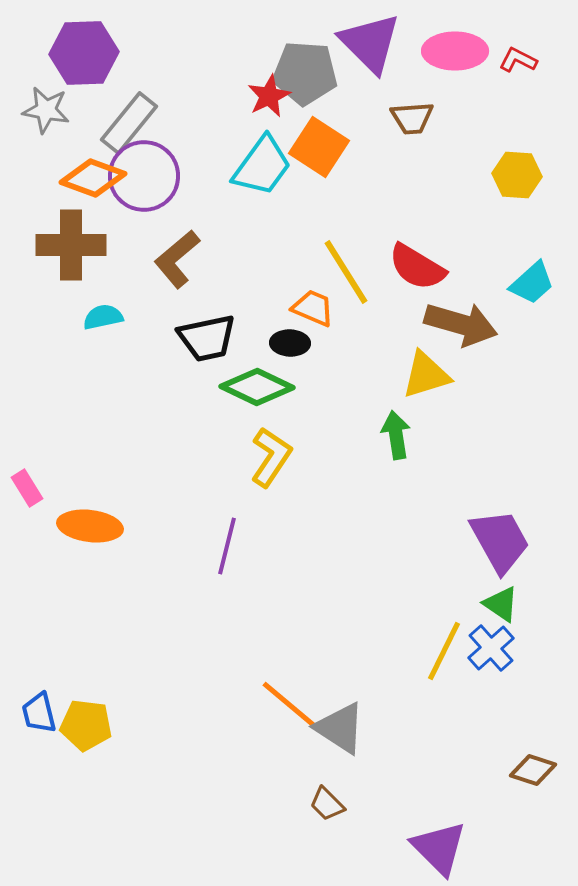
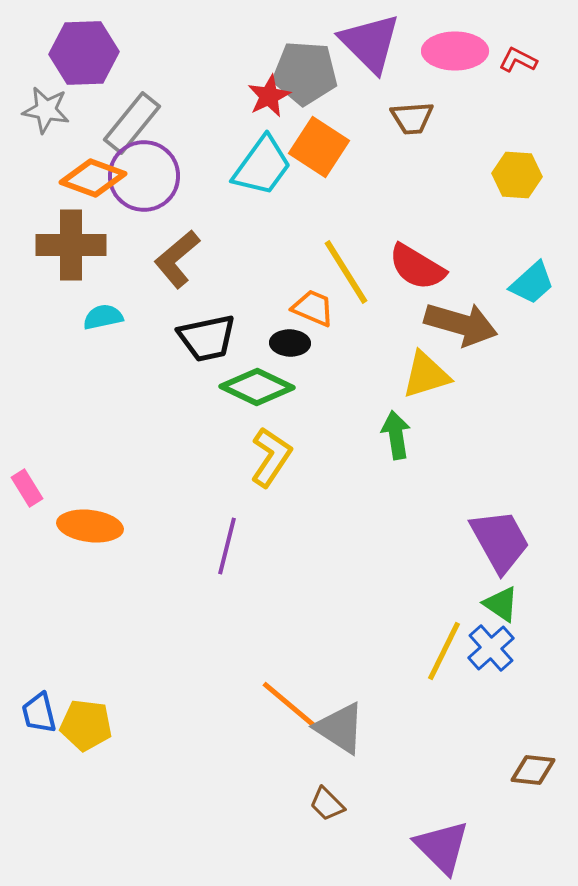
gray rectangle at (129, 123): moved 3 px right
brown diamond at (533, 770): rotated 12 degrees counterclockwise
purple triangle at (439, 848): moved 3 px right, 1 px up
